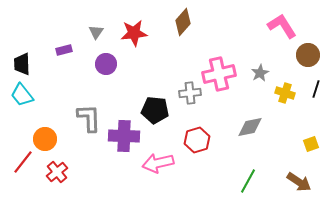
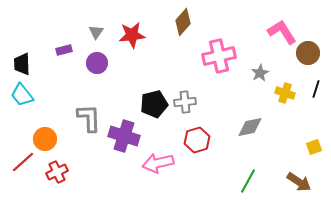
pink L-shape: moved 6 px down
red star: moved 2 px left, 2 px down
brown circle: moved 2 px up
purple circle: moved 9 px left, 1 px up
pink cross: moved 18 px up
gray cross: moved 5 px left, 9 px down
black pentagon: moved 1 px left, 6 px up; rotated 20 degrees counterclockwise
purple cross: rotated 16 degrees clockwise
yellow square: moved 3 px right, 3 px down
red line: rotated 10 degrees clockwise
red cross: rotated 15 degrees clockwise
